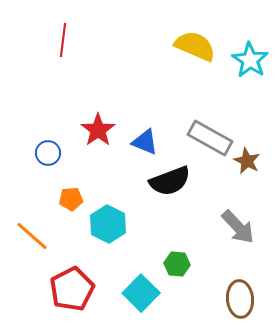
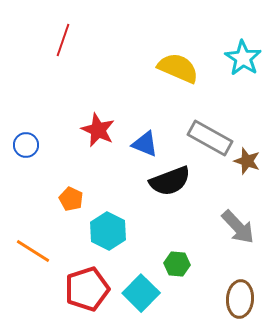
red line: rotated 12 degrees clockwise
yellow semicircle: moved 17 px left, 22 px down
cyan star: moved 7 px left, 2 px up
red star: rotated 12 degrees counterclockwise
blue triangle: moved 2 px down
blue circle: moved 22 px left, 8 px up
brown star: rotated 8 degrees counterclockwise
orange pentagon: rotated 30 degrees clockwise
cyan hexagon: moved 7 px down
orange line: moved 1 px right, 15 px down; rotated 9 degrees counterclockwise
red pentagon: moved 15 px right; rotated 9 degrees clockwise
brown ellipse: rotated 9 degrees clockwise
